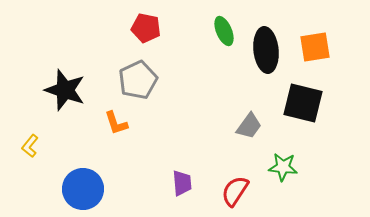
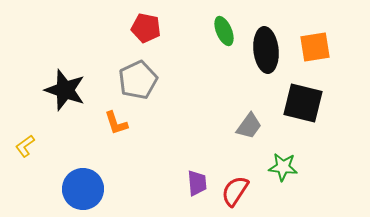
yellow L-shape: moved 5 px left; rotated 15 degrees clockwise
purple trapezoid: moved 15 px right
